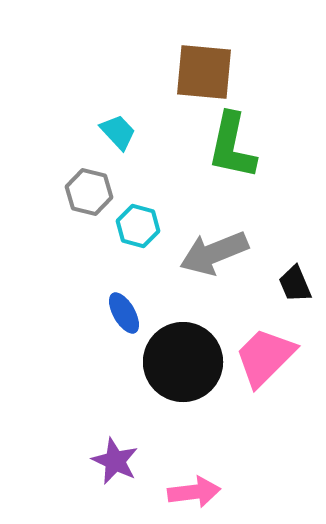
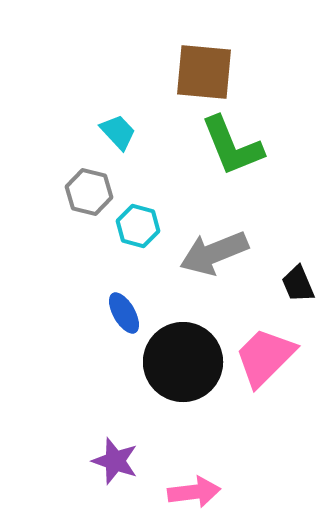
green L-shape: rotated 34 degrees counterclockwise
black trapezoid: moved 3 px right
purple star: rotated 6 degrees counterclockwise
